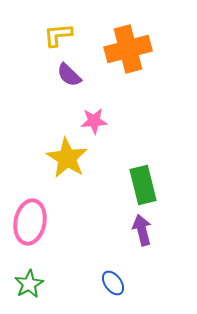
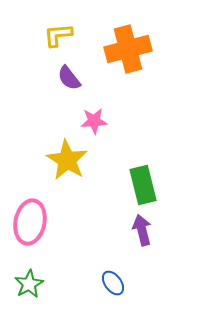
purple semicircle: moved 3 px down; rotated 8 degrees clockwise
yellow star: moved 2 px down
